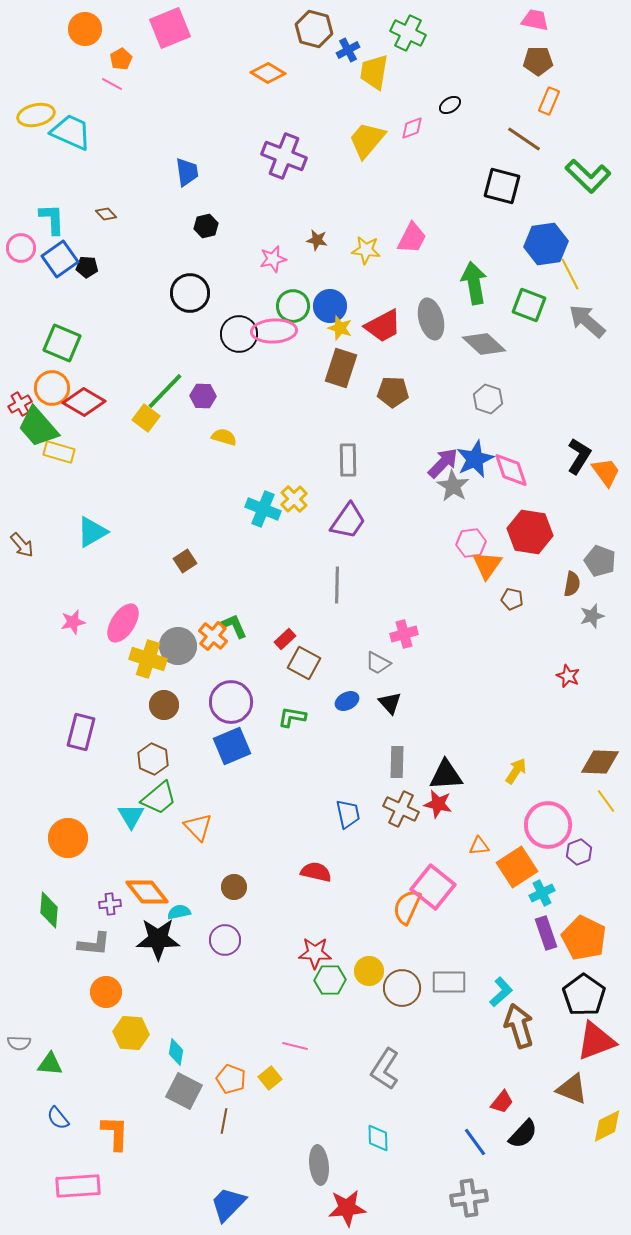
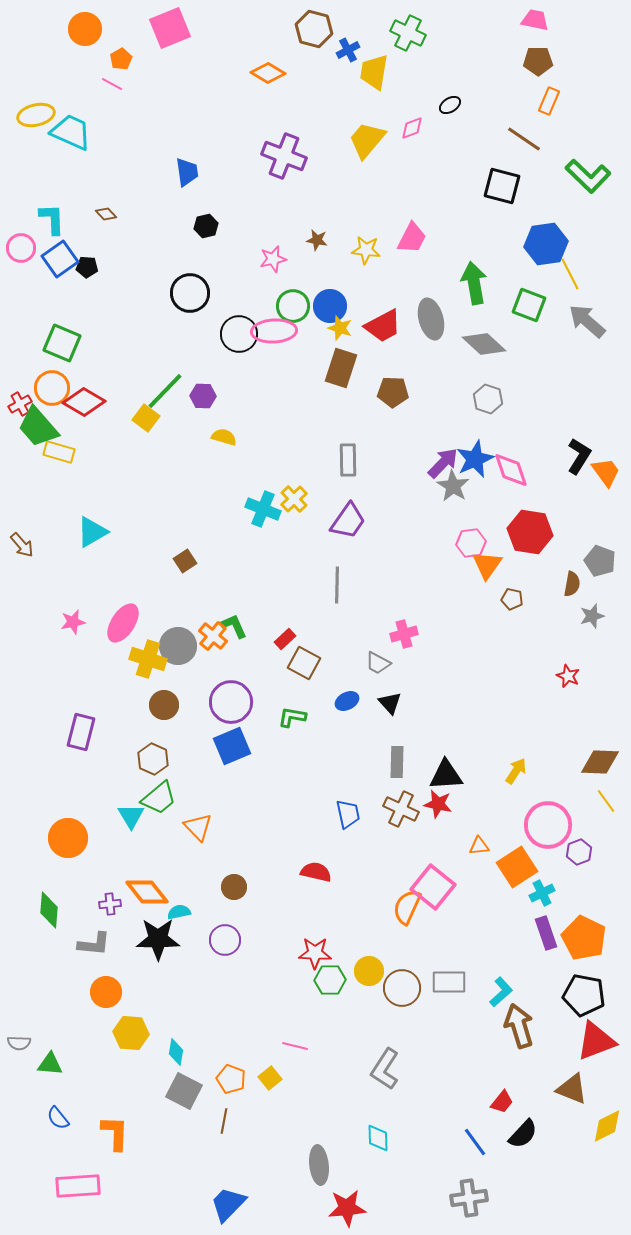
black pentagon at (584, 995): rotated 24 degrees counterclockwise
